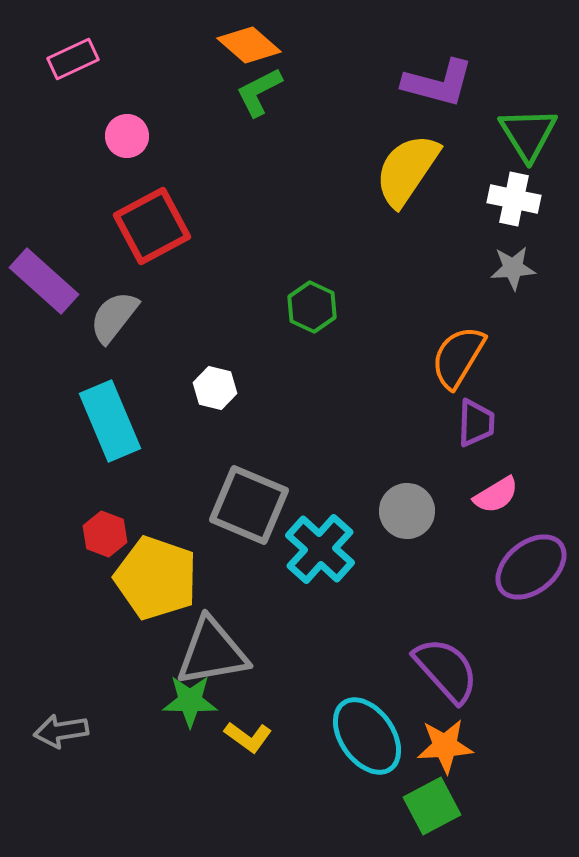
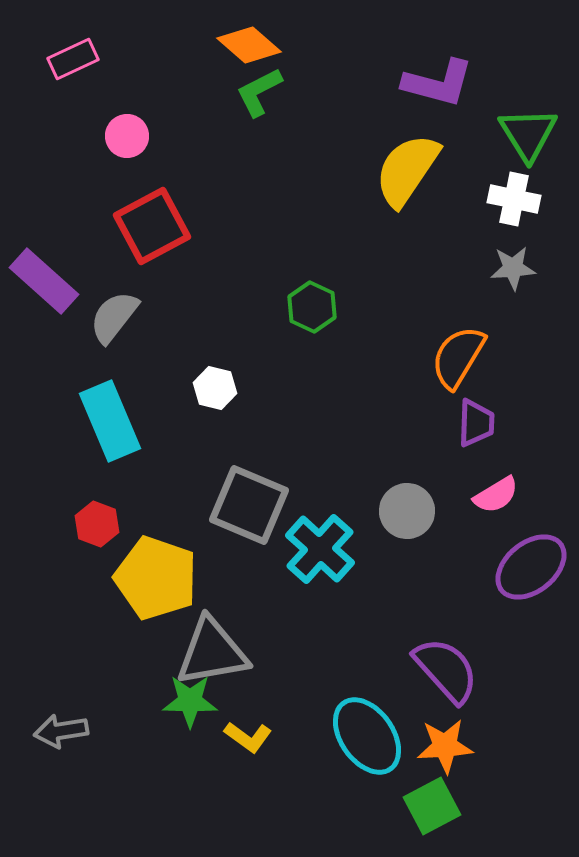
red hexagon: moved 8 px left, 10 px up
